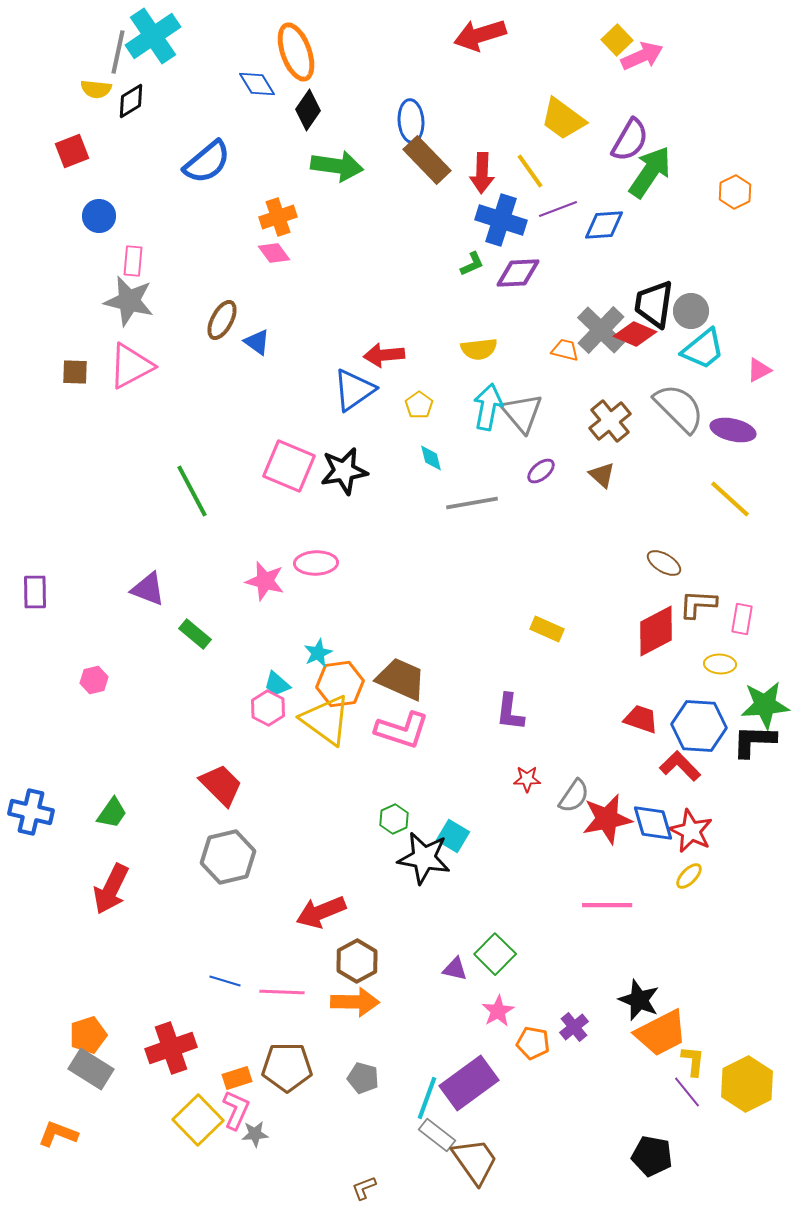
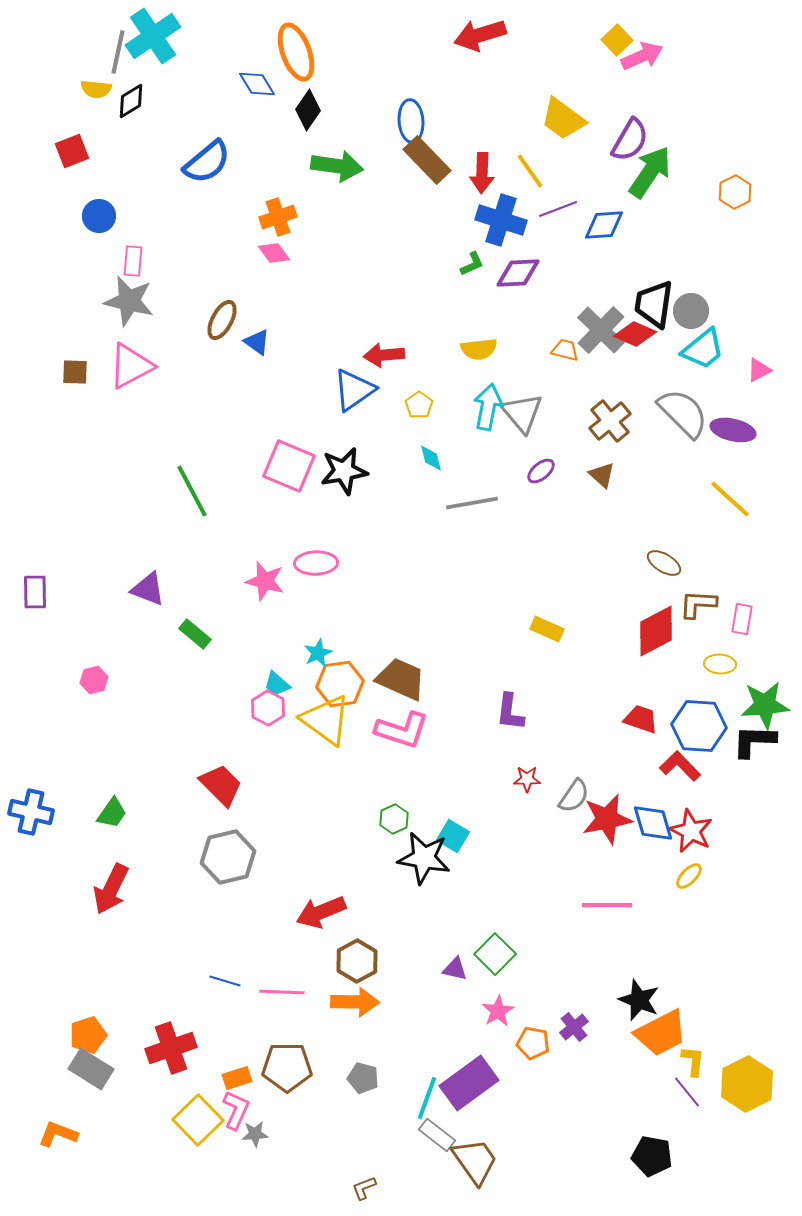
gray semicircle at (679, 408): moved 4 px right, 5 px down
